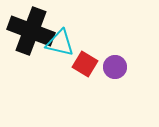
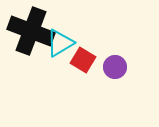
cyan triangle: rotated 44 degrees counterclockwise
red square: moved 2 px left, 4 px up
